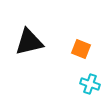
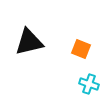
cyan cross: moved 1 px left
